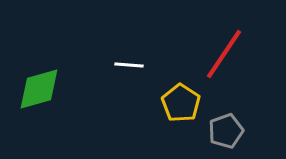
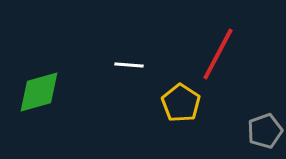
red line: moved 6 px left; rotated 6 degrees counterclockwise
green diamond: moved 3 px down
gray pentagon: moved 39 px right
